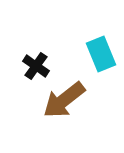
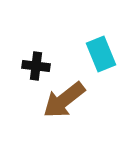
black cross: rotated 28 degrees counterclockwise
